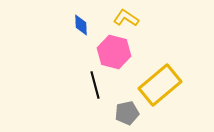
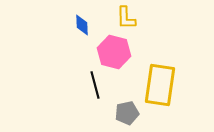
yellow L-shape: rotated 125 degrees counterclockwise
blue diamond: moved 1 px right
yellow rectangle: rotated 42 degrees counterclockwise
